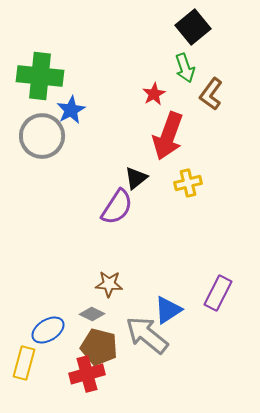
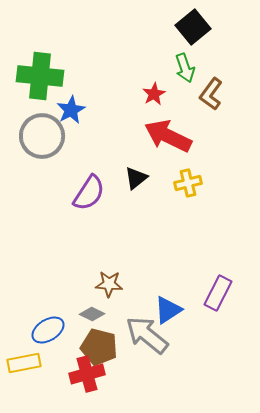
red arrow: rotated 96 degrees clockwise
purple semicircle: moved 28 px left, 14 px up
yellow rectangle: rotated 64 degrees clockwise
